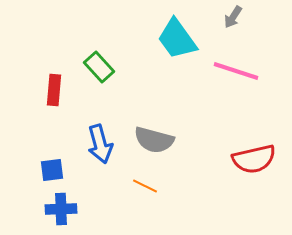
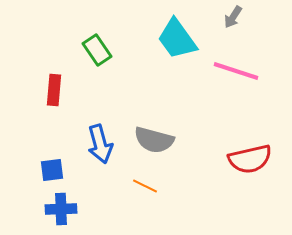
green rectangle: moved 2 px left, 17 px up; rotated 8 degrees clockwise
red semicircle: moved 4 px left
